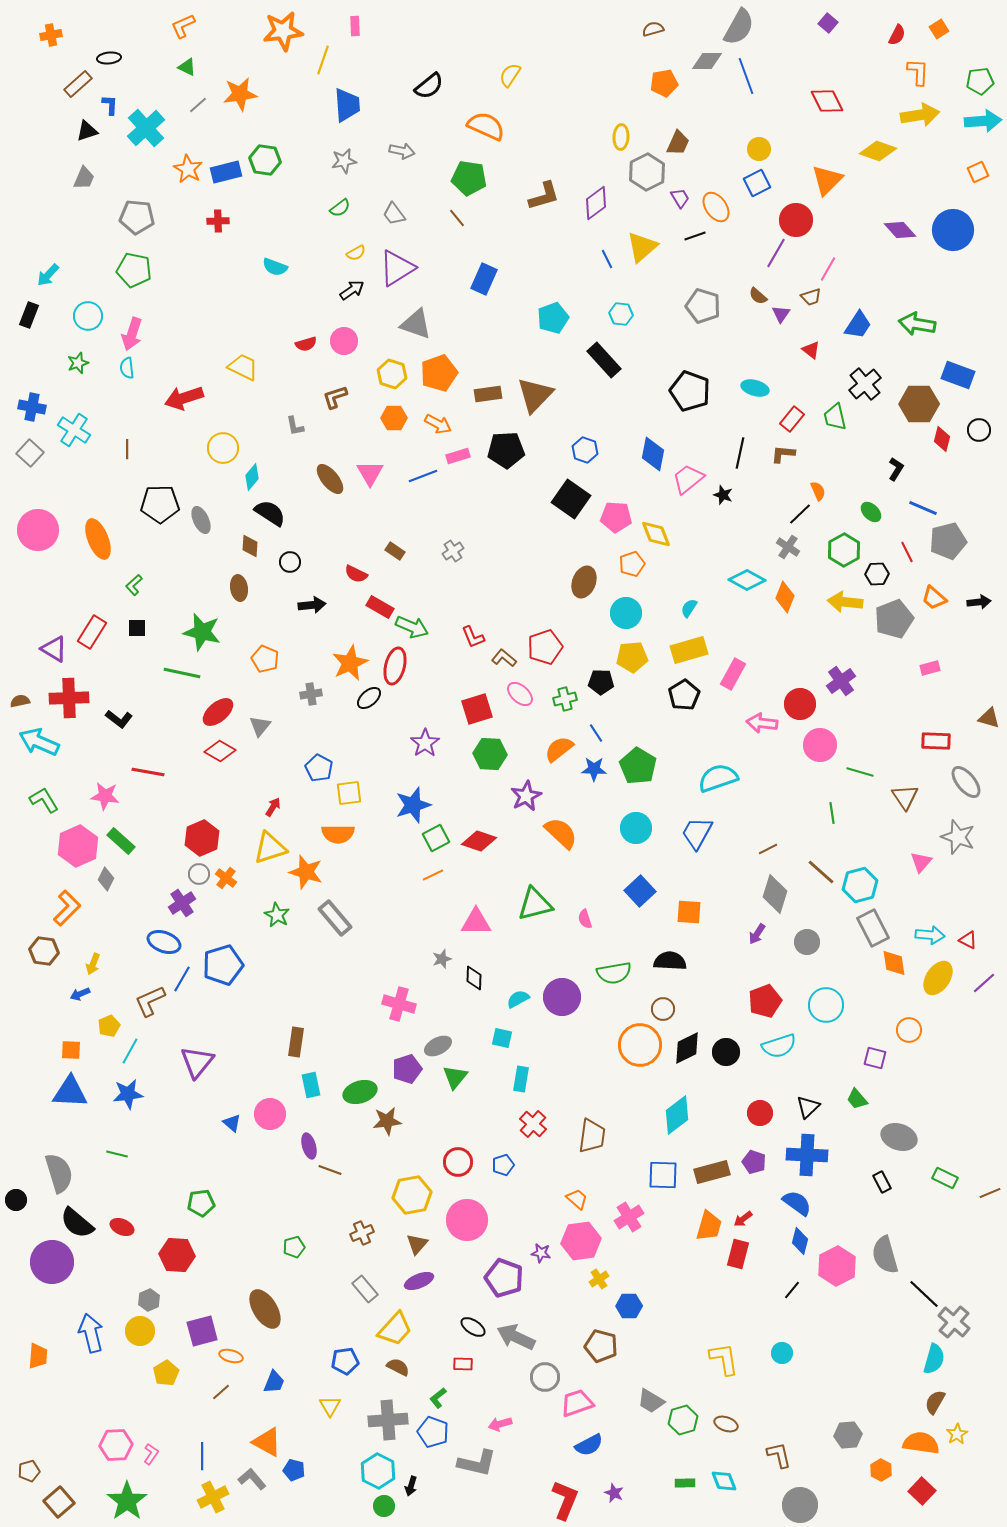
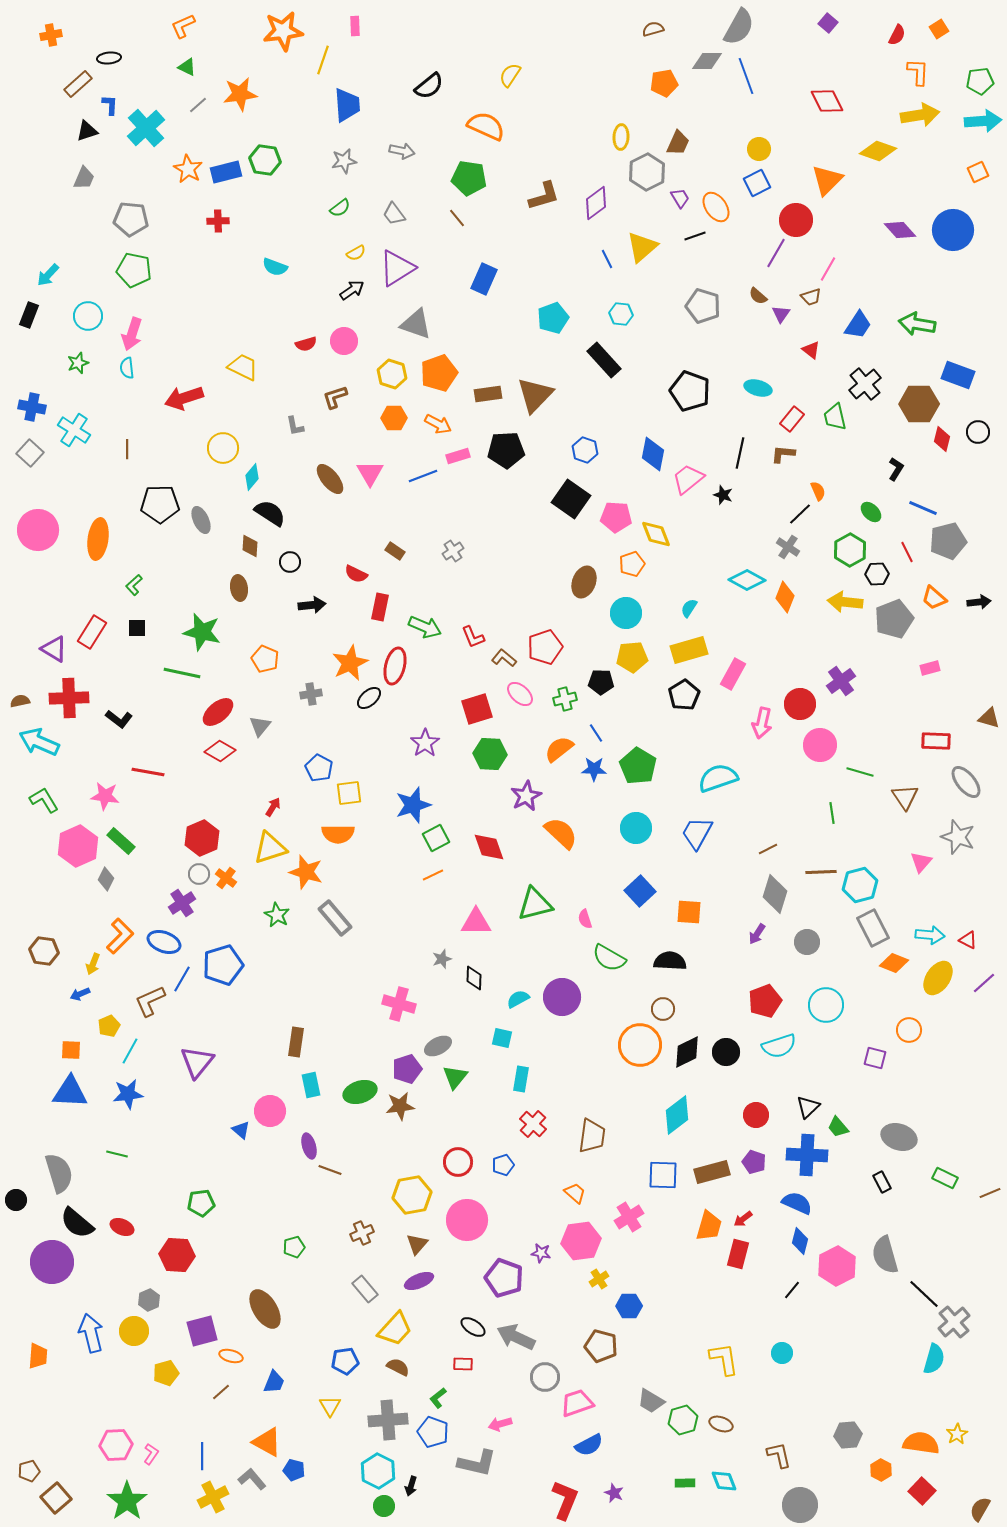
gray pentagon at (137, 217): moved 6 px left, 2 px down
cyan ellipse at (755, 388): moved 3 px right
black circle at (979, 430): moved 1 px left, 2 px down
orange ellipse at (98, 539): rotated 30 degrees clockwise
green hexagon at (844, 550): moved 6 px right
red rectangle at (380, 607): rotated 72 degrees clockwise
green arrow at (412, 627): moved 13 px right
pink arrow at (762, 723): rotated 84 degrees counterclockwise
red diamond at (479, 841): moved 10 px right, 6 px down; rotated 52 degrees clockwise
brown line at (821, 872): rotated 44 degrees counterclockwise
orange L-shape at (67, 908): moved 53 px right, 28 px down
orange diamond at (894, 963): rotated 60 degrees counterclockwise
green semicircle at (614, 973): moved 5 px left, 15 px up; rotated 40 degrees clockwise
black diamond at (687, 1048): moved 4 px down
green trapezoid at (857, 1099): moved 19 px left, 28 px down
red circle at (760, 1113): moved 4 px left, 2 px down
pink circle at (270, 1114): moved 3 px up
brown star at (387, 1121): moved 13 px right, 15 px up
blue triangle at (232, 1123): moved 9 px right, 7 px down
orange trapezoid at (577, 1199): moved 2 px left, 6 px up
blue semicircle at (797, 1203): rotated 12 degrees counterclockwise
gray cross at (954, 1322): rotated 8 degrees clockwise
yellow circle at (140, 1331): moved 6 px left
yellow pentagon at (166, 1373): rotated 15 degrees clockwise
brown semicircle at (935, 1402): moved 45 px right, 107 px down
brown ellipse at (726, 1424): moved 5 px left
brown square at (59, 1502): moved 3 px left, 4 px up
